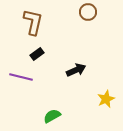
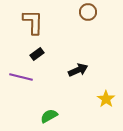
brown L-shape: rotated 12 degrees counterclockwise
black arrow: moved 2 px right
yellow star: rotated 12 degrees counterclockwise
green semicircle: moved 3 px left
